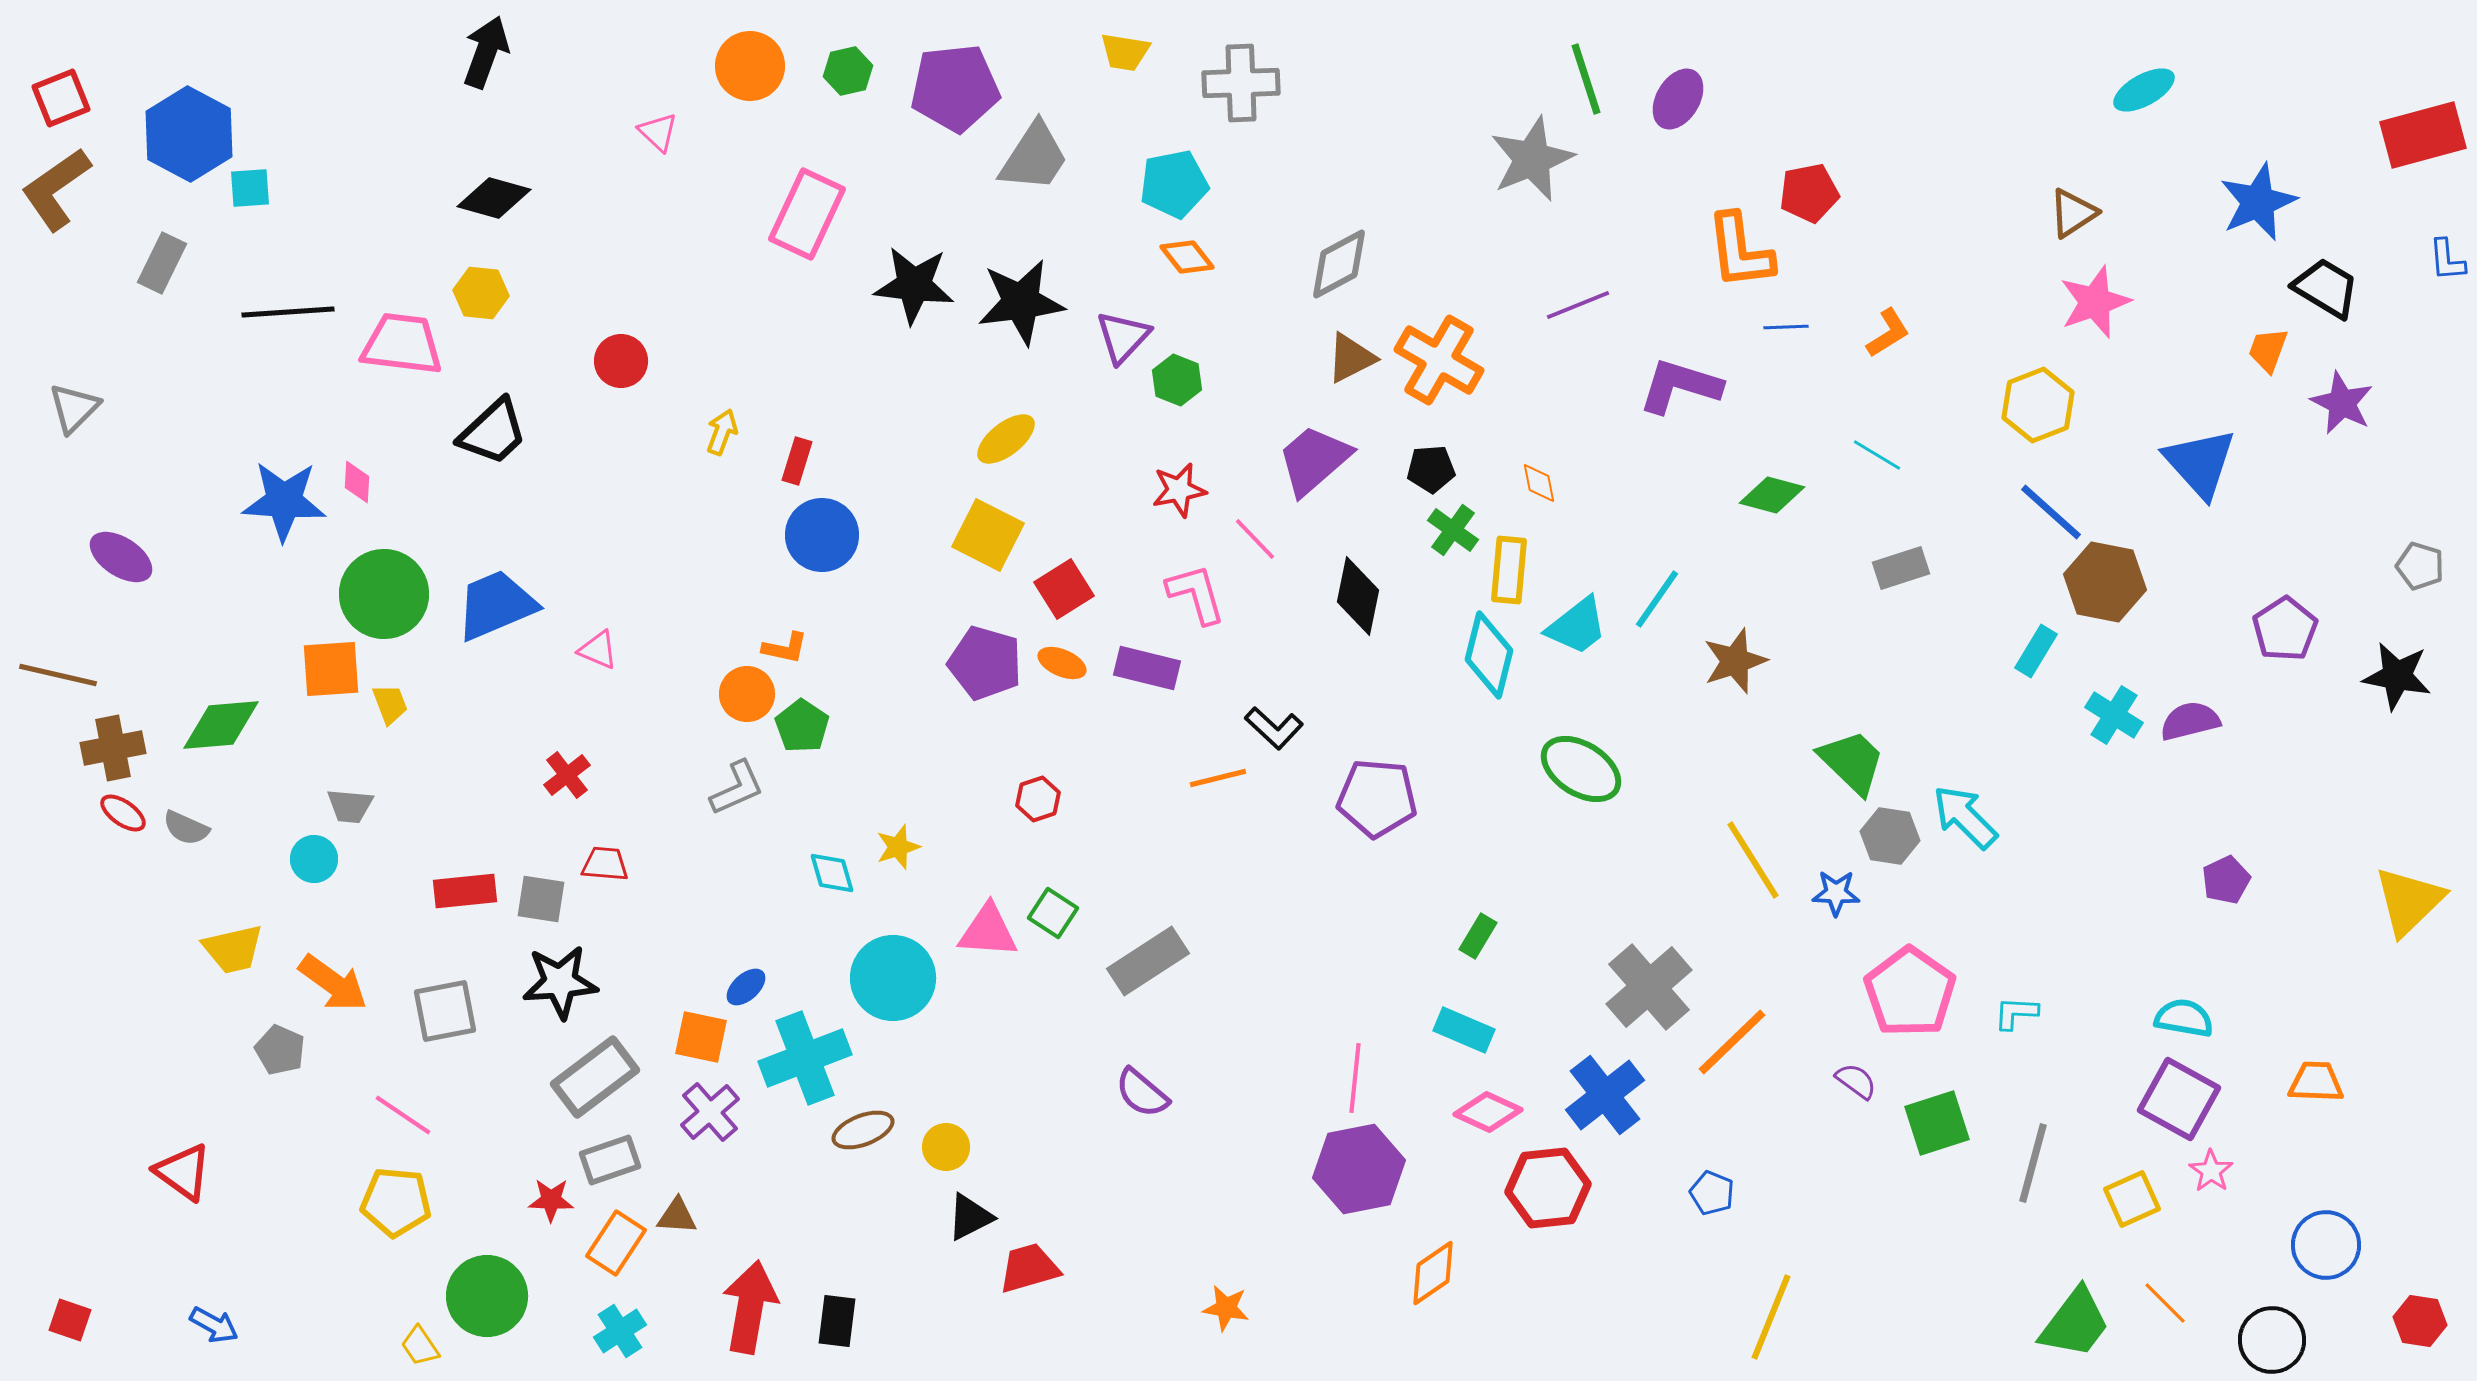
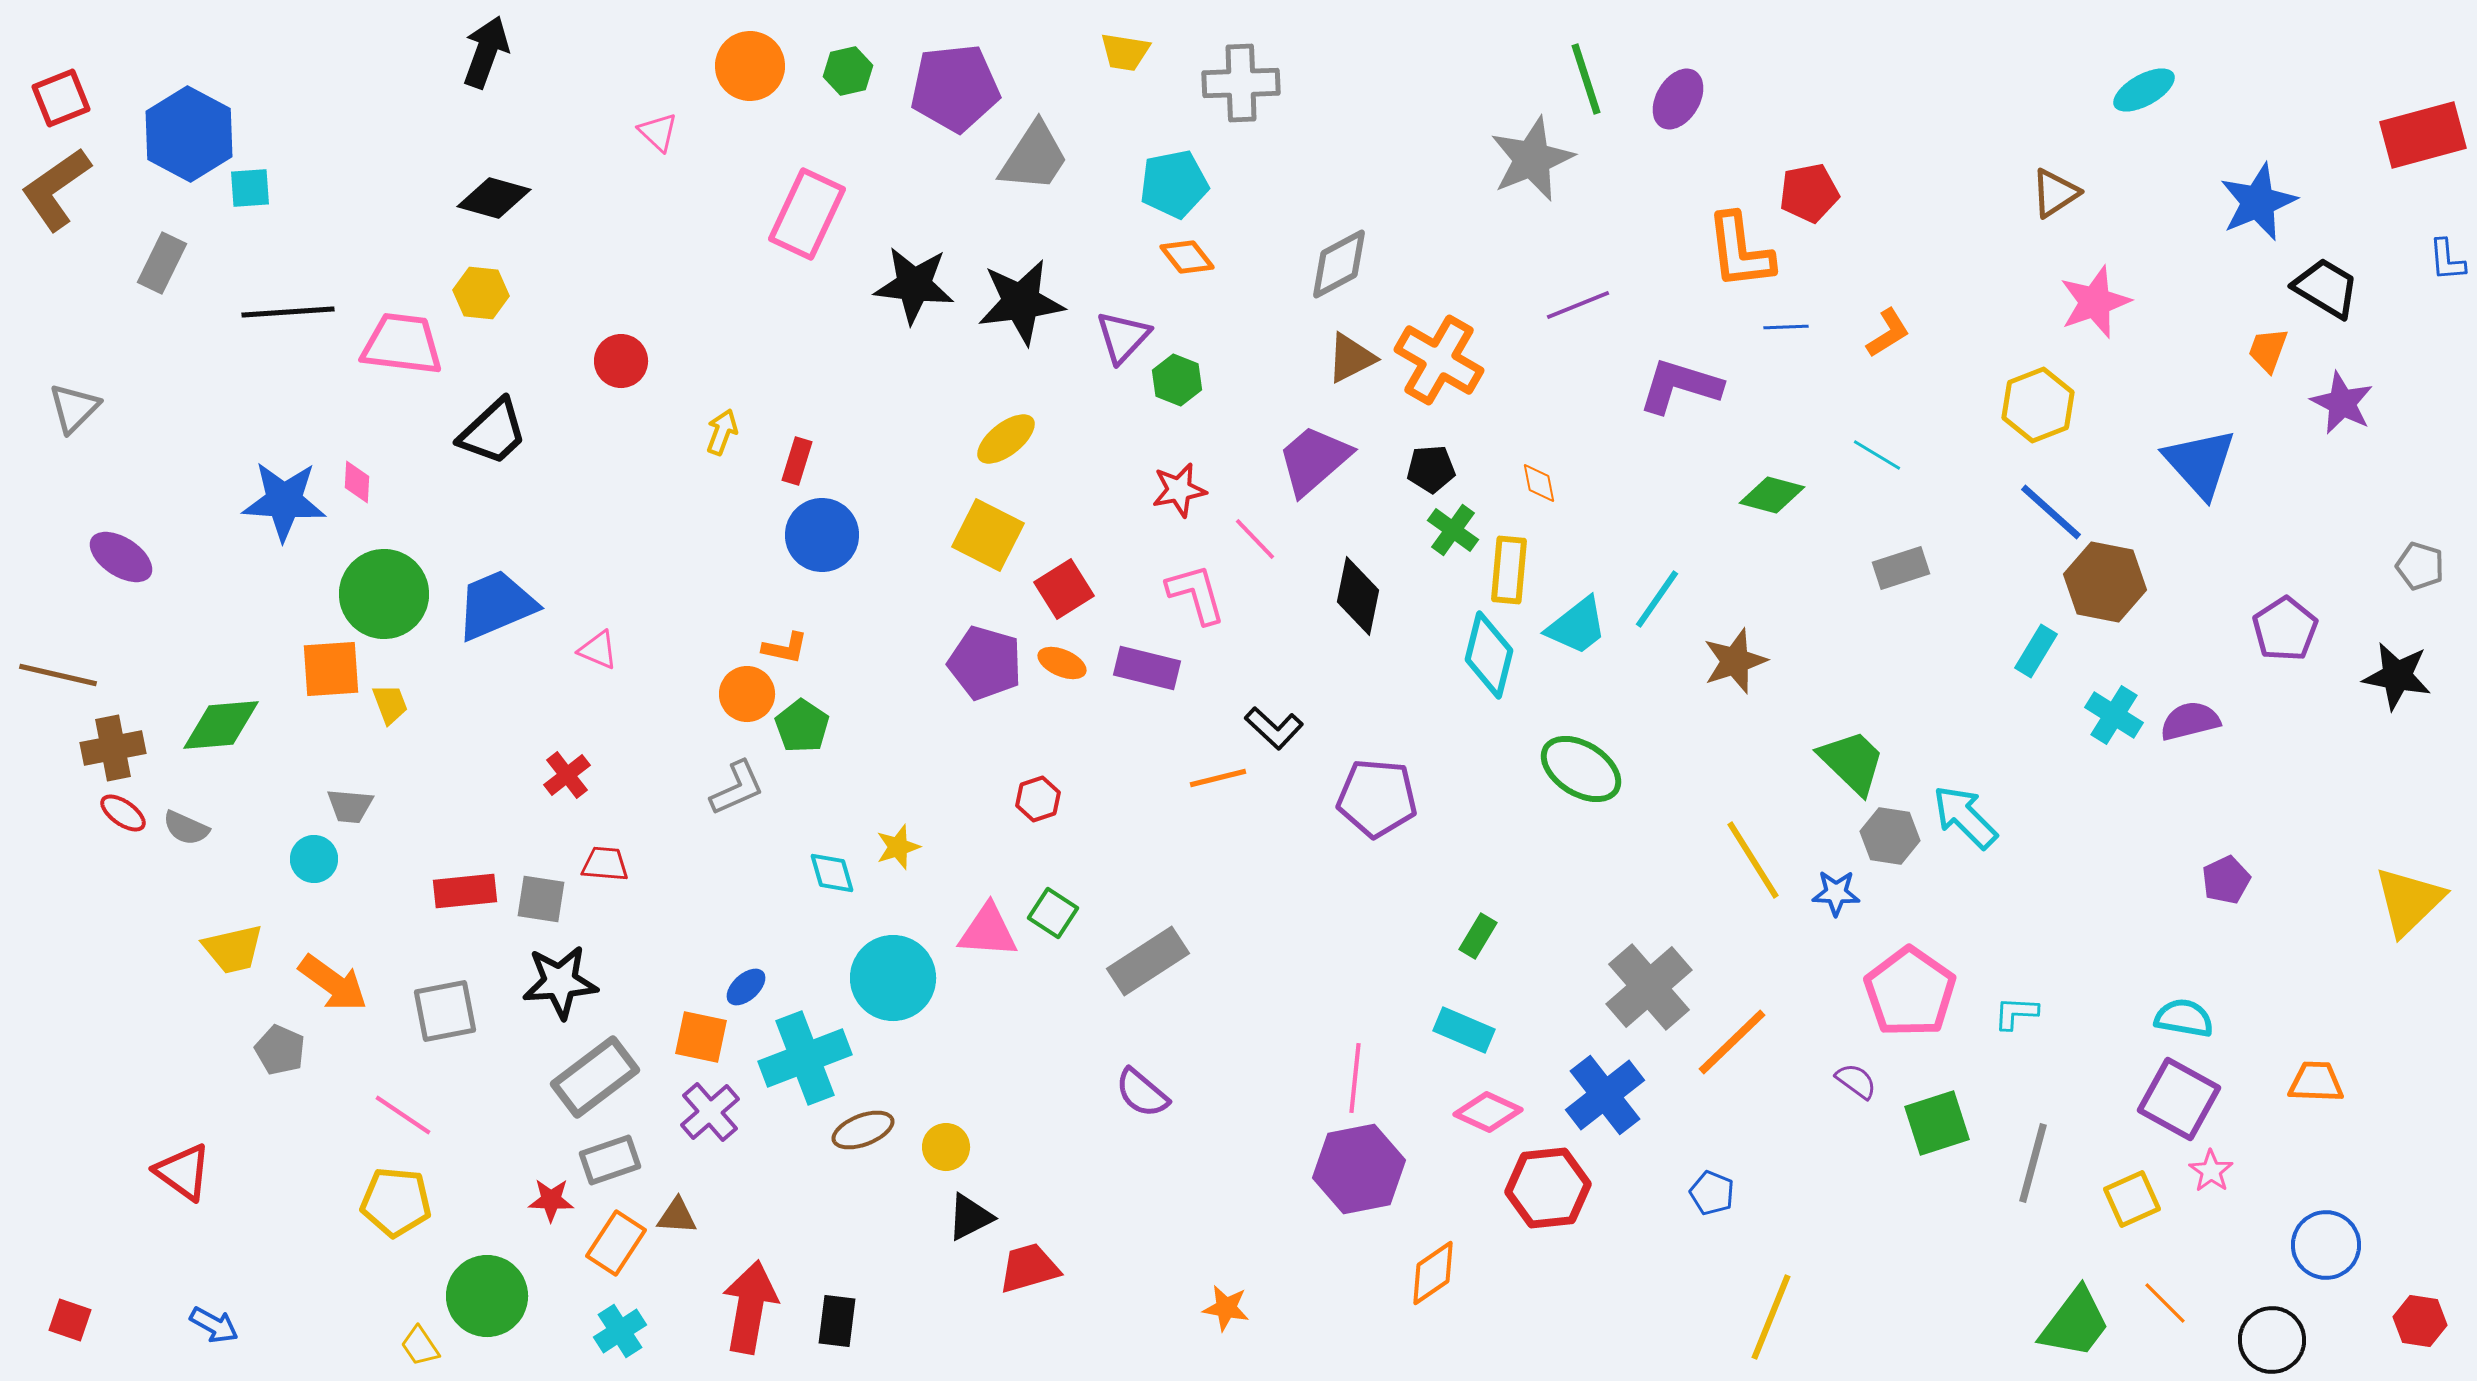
brown triangle at (2073, 213): moved 18 px left, 20 px up
